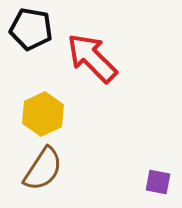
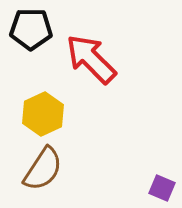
black pentagon: rotated 9 degrees counterclockwise
red arrow: moved 1 px left, 1 px down
purple square: moved 4 px right, 6 px down; rotated 12 degrees clockwise
